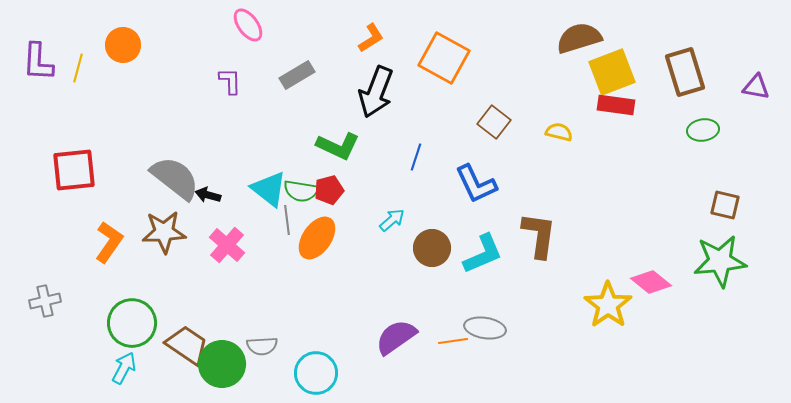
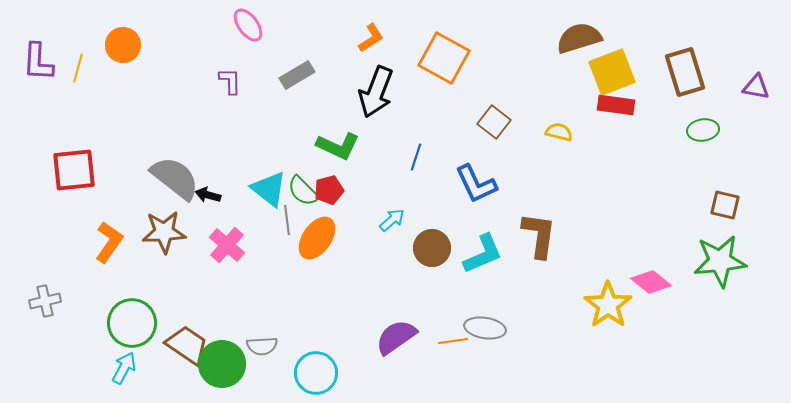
green semicircle at (301, 191): moved 2 px right; rotated 36 degrees clockwise
